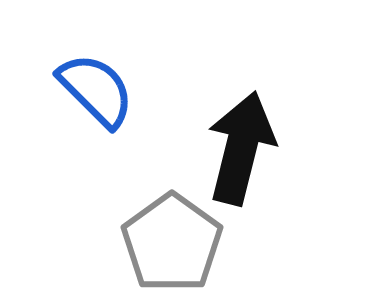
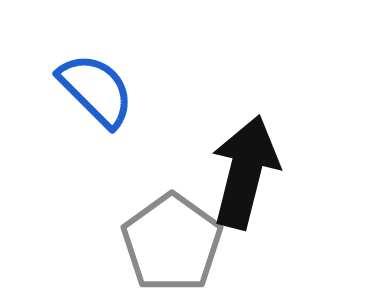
black arrow: moved 4 px right, 24 px down
